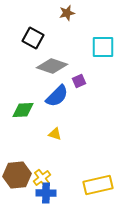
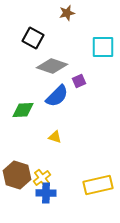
yellow triangle: moved 3 px down
brown hexagon: rotated 24 degrees clockwise
